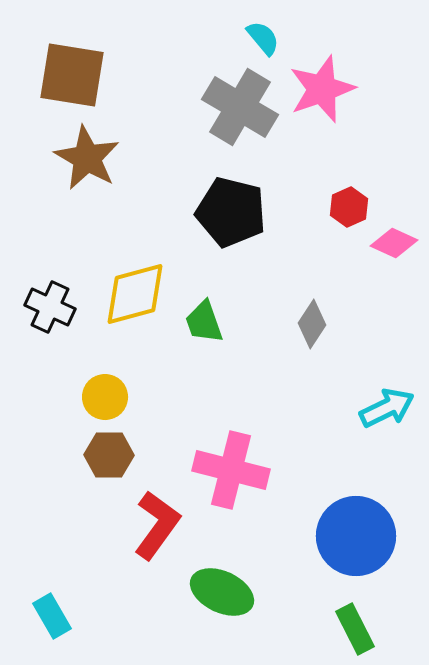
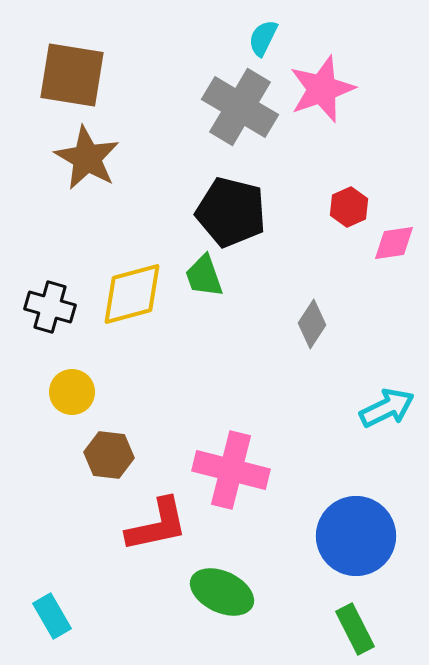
cyan semicircle: rotated 114 degrees counterclockwise
pink diamond: rotated 33 degrees counterclockwise
yellow diamond: moved 3 px left
black cross: rotated 9 degrees counterclockwise
green trapezoid: moved 46 px up
yellow circle: moved 33 px left, 5 px up
brown hexagon: rotated 6 degrees clockwise
red L-shape: rotated 42 degrees clockwise
